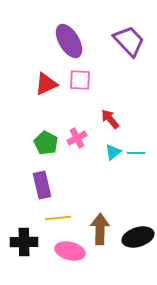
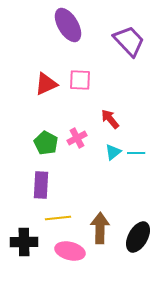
purple ellipse: moved 1 px left, 16 px up
purple rectangle: moved 1 px left; rotated 16 degrees clockwise
brown arrow: moved 1 px up
black ellipse: rotated 44 degrees counterclockwise
